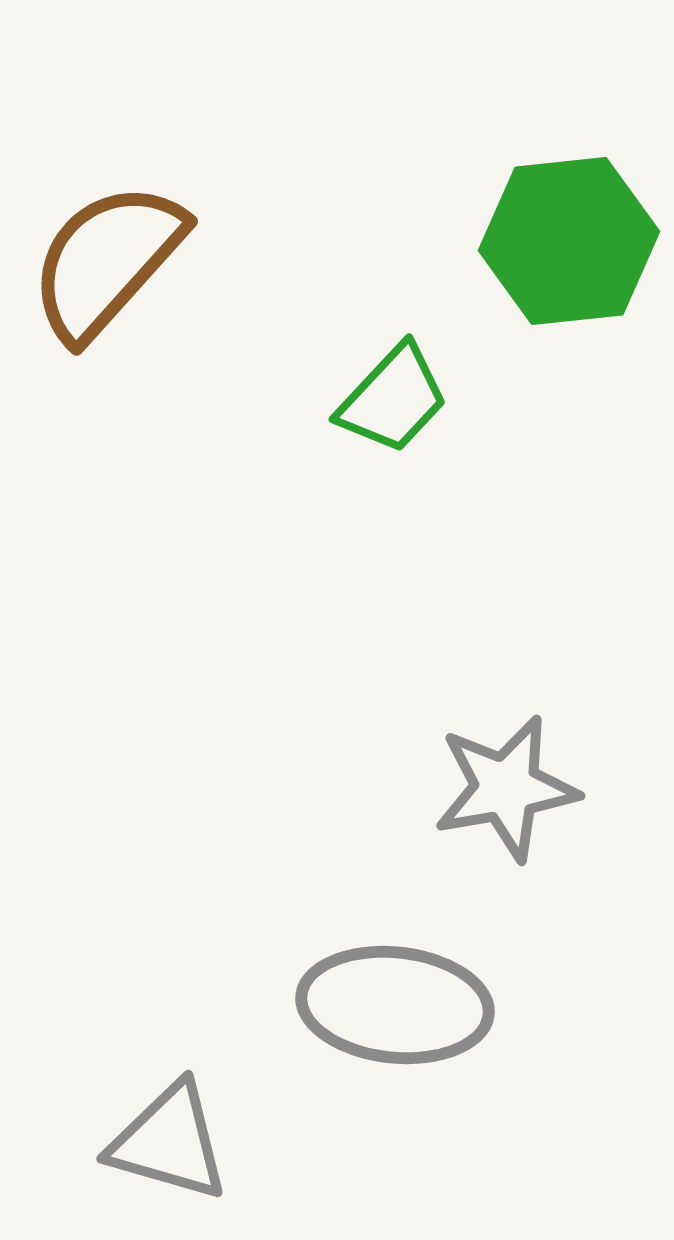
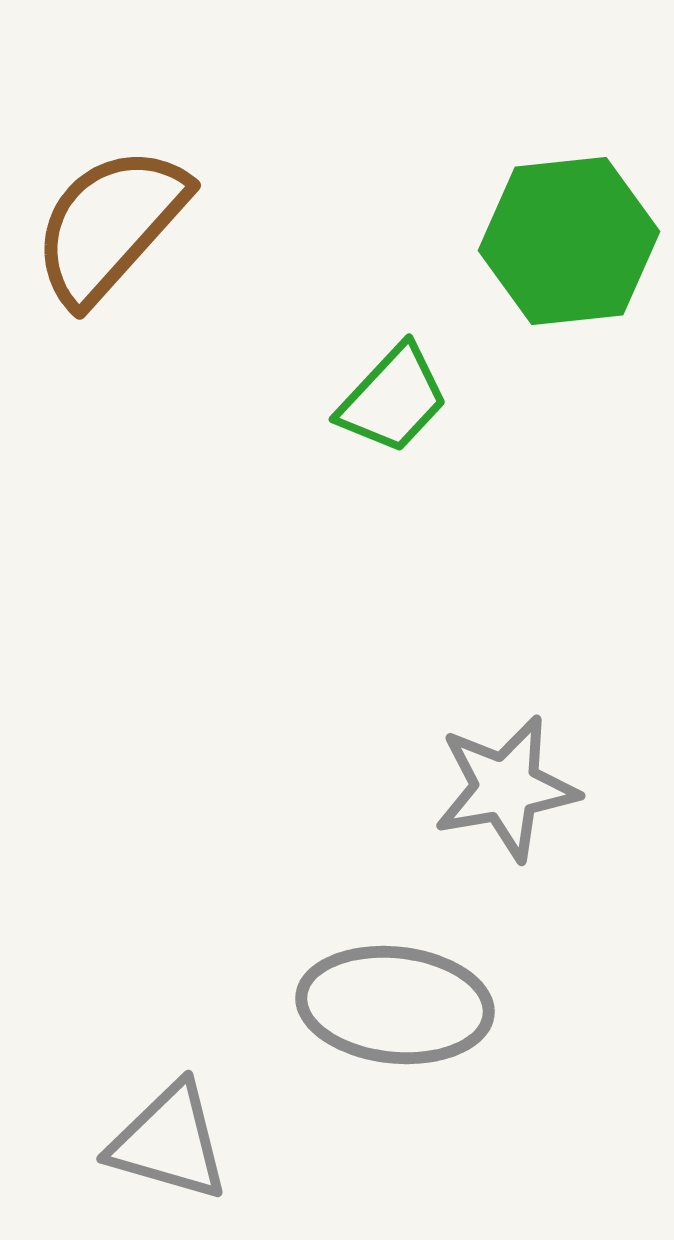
brown semicircle: moved 3 px right, 36 px up
